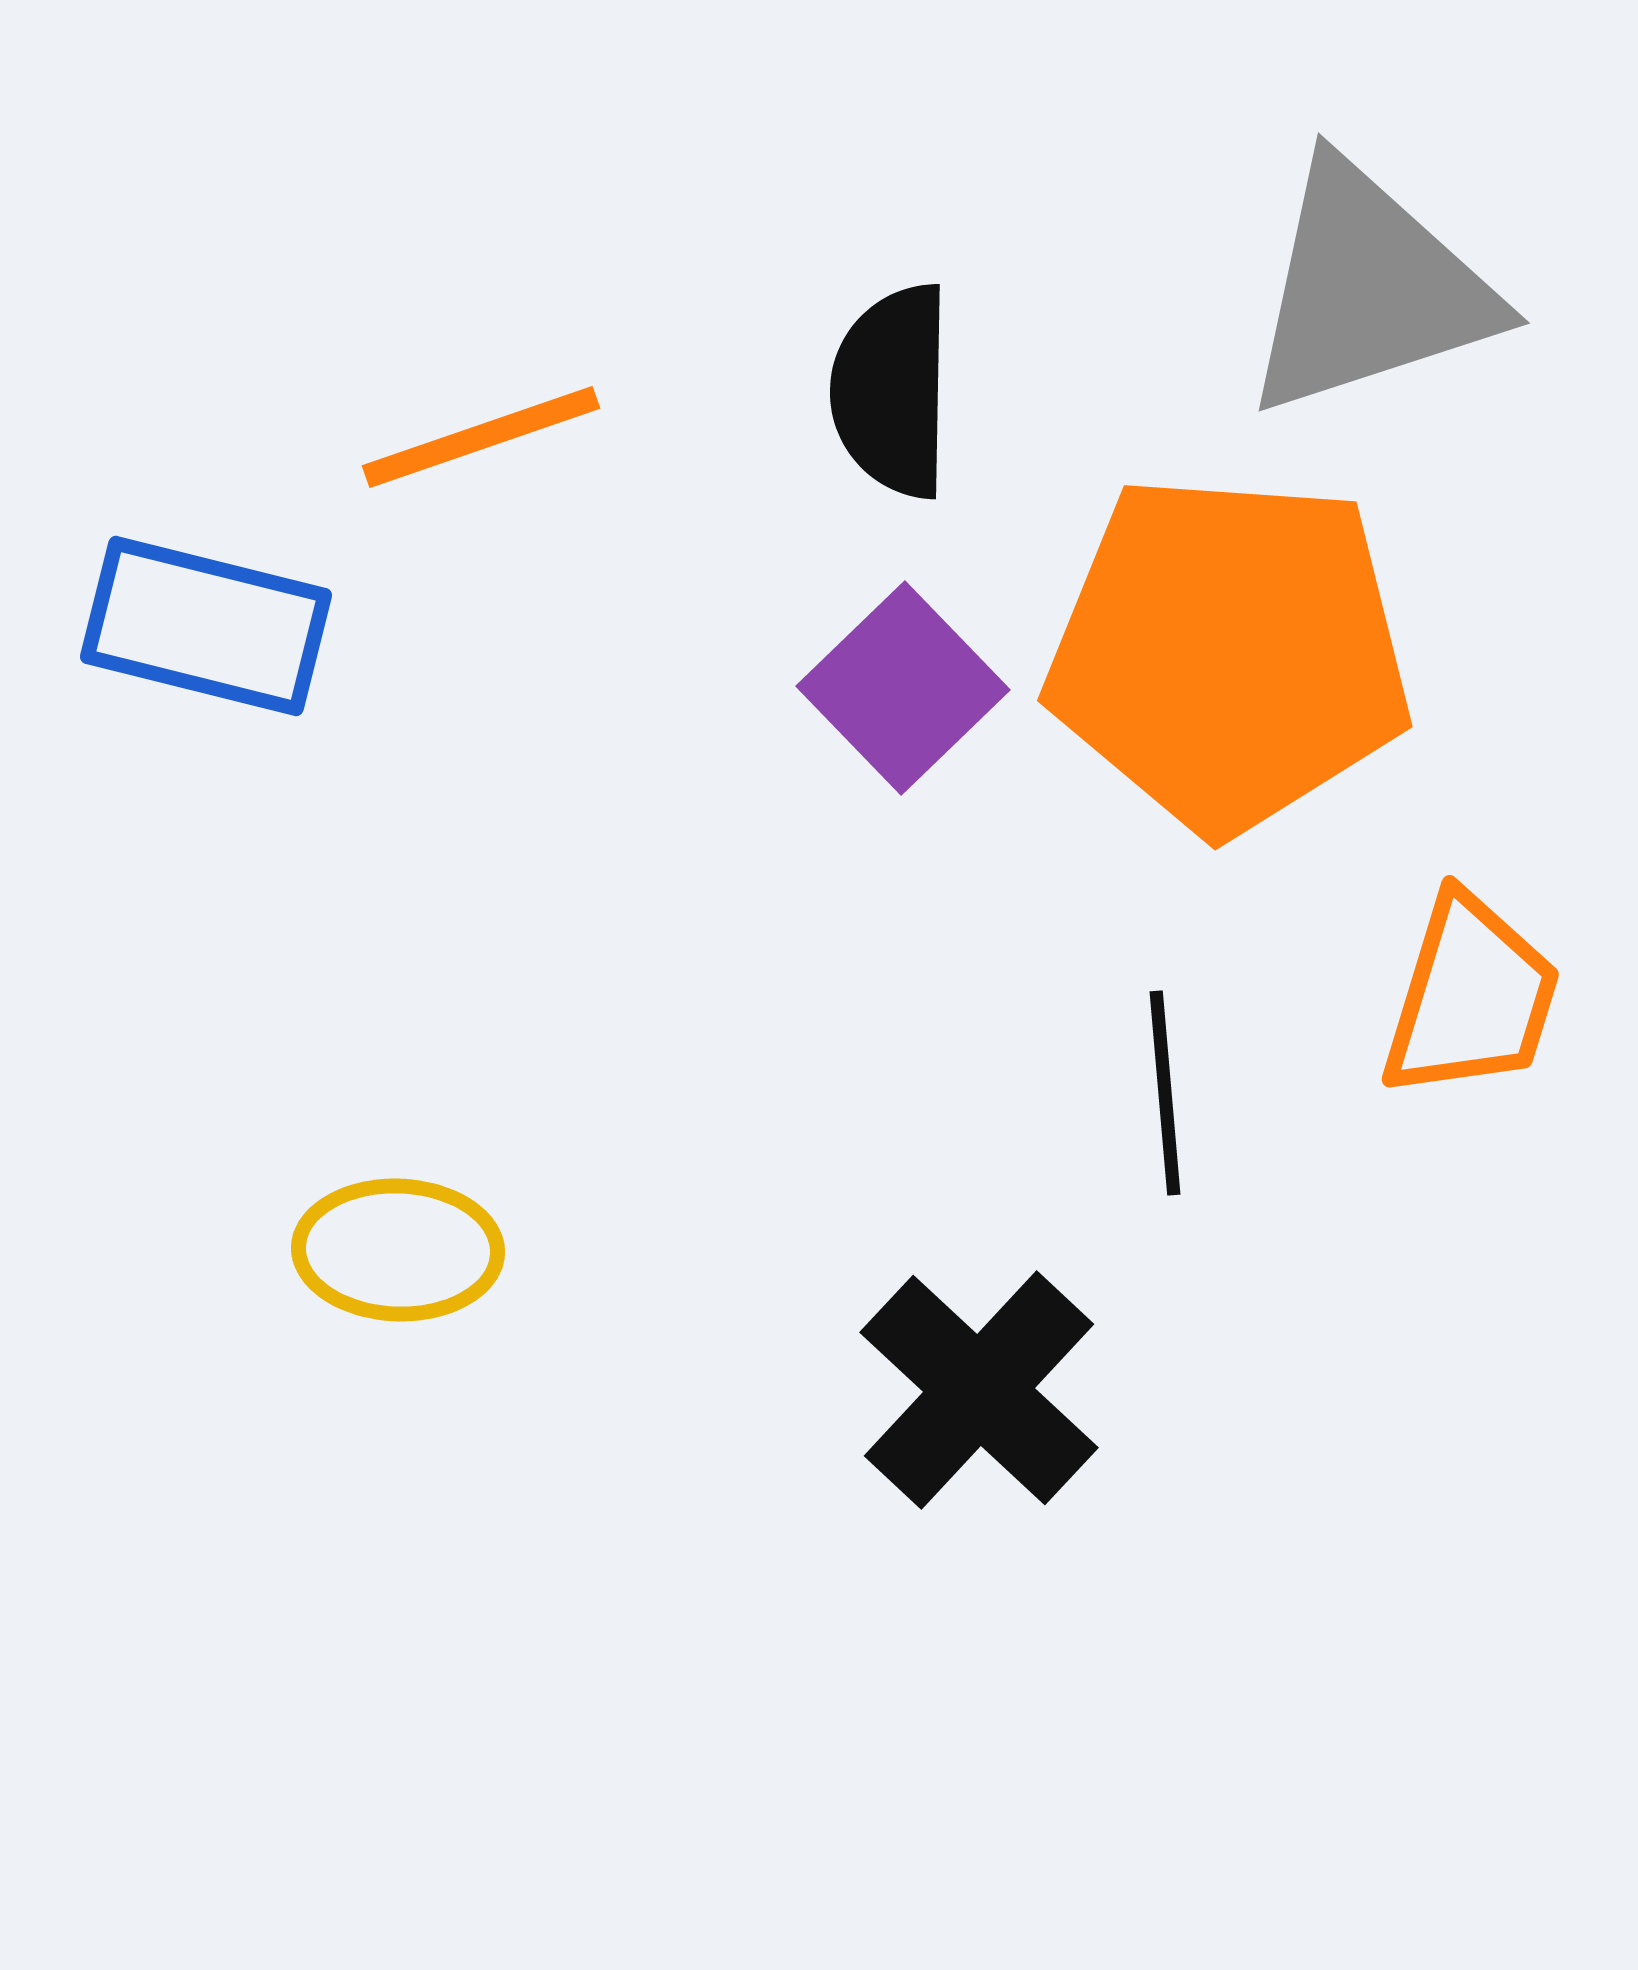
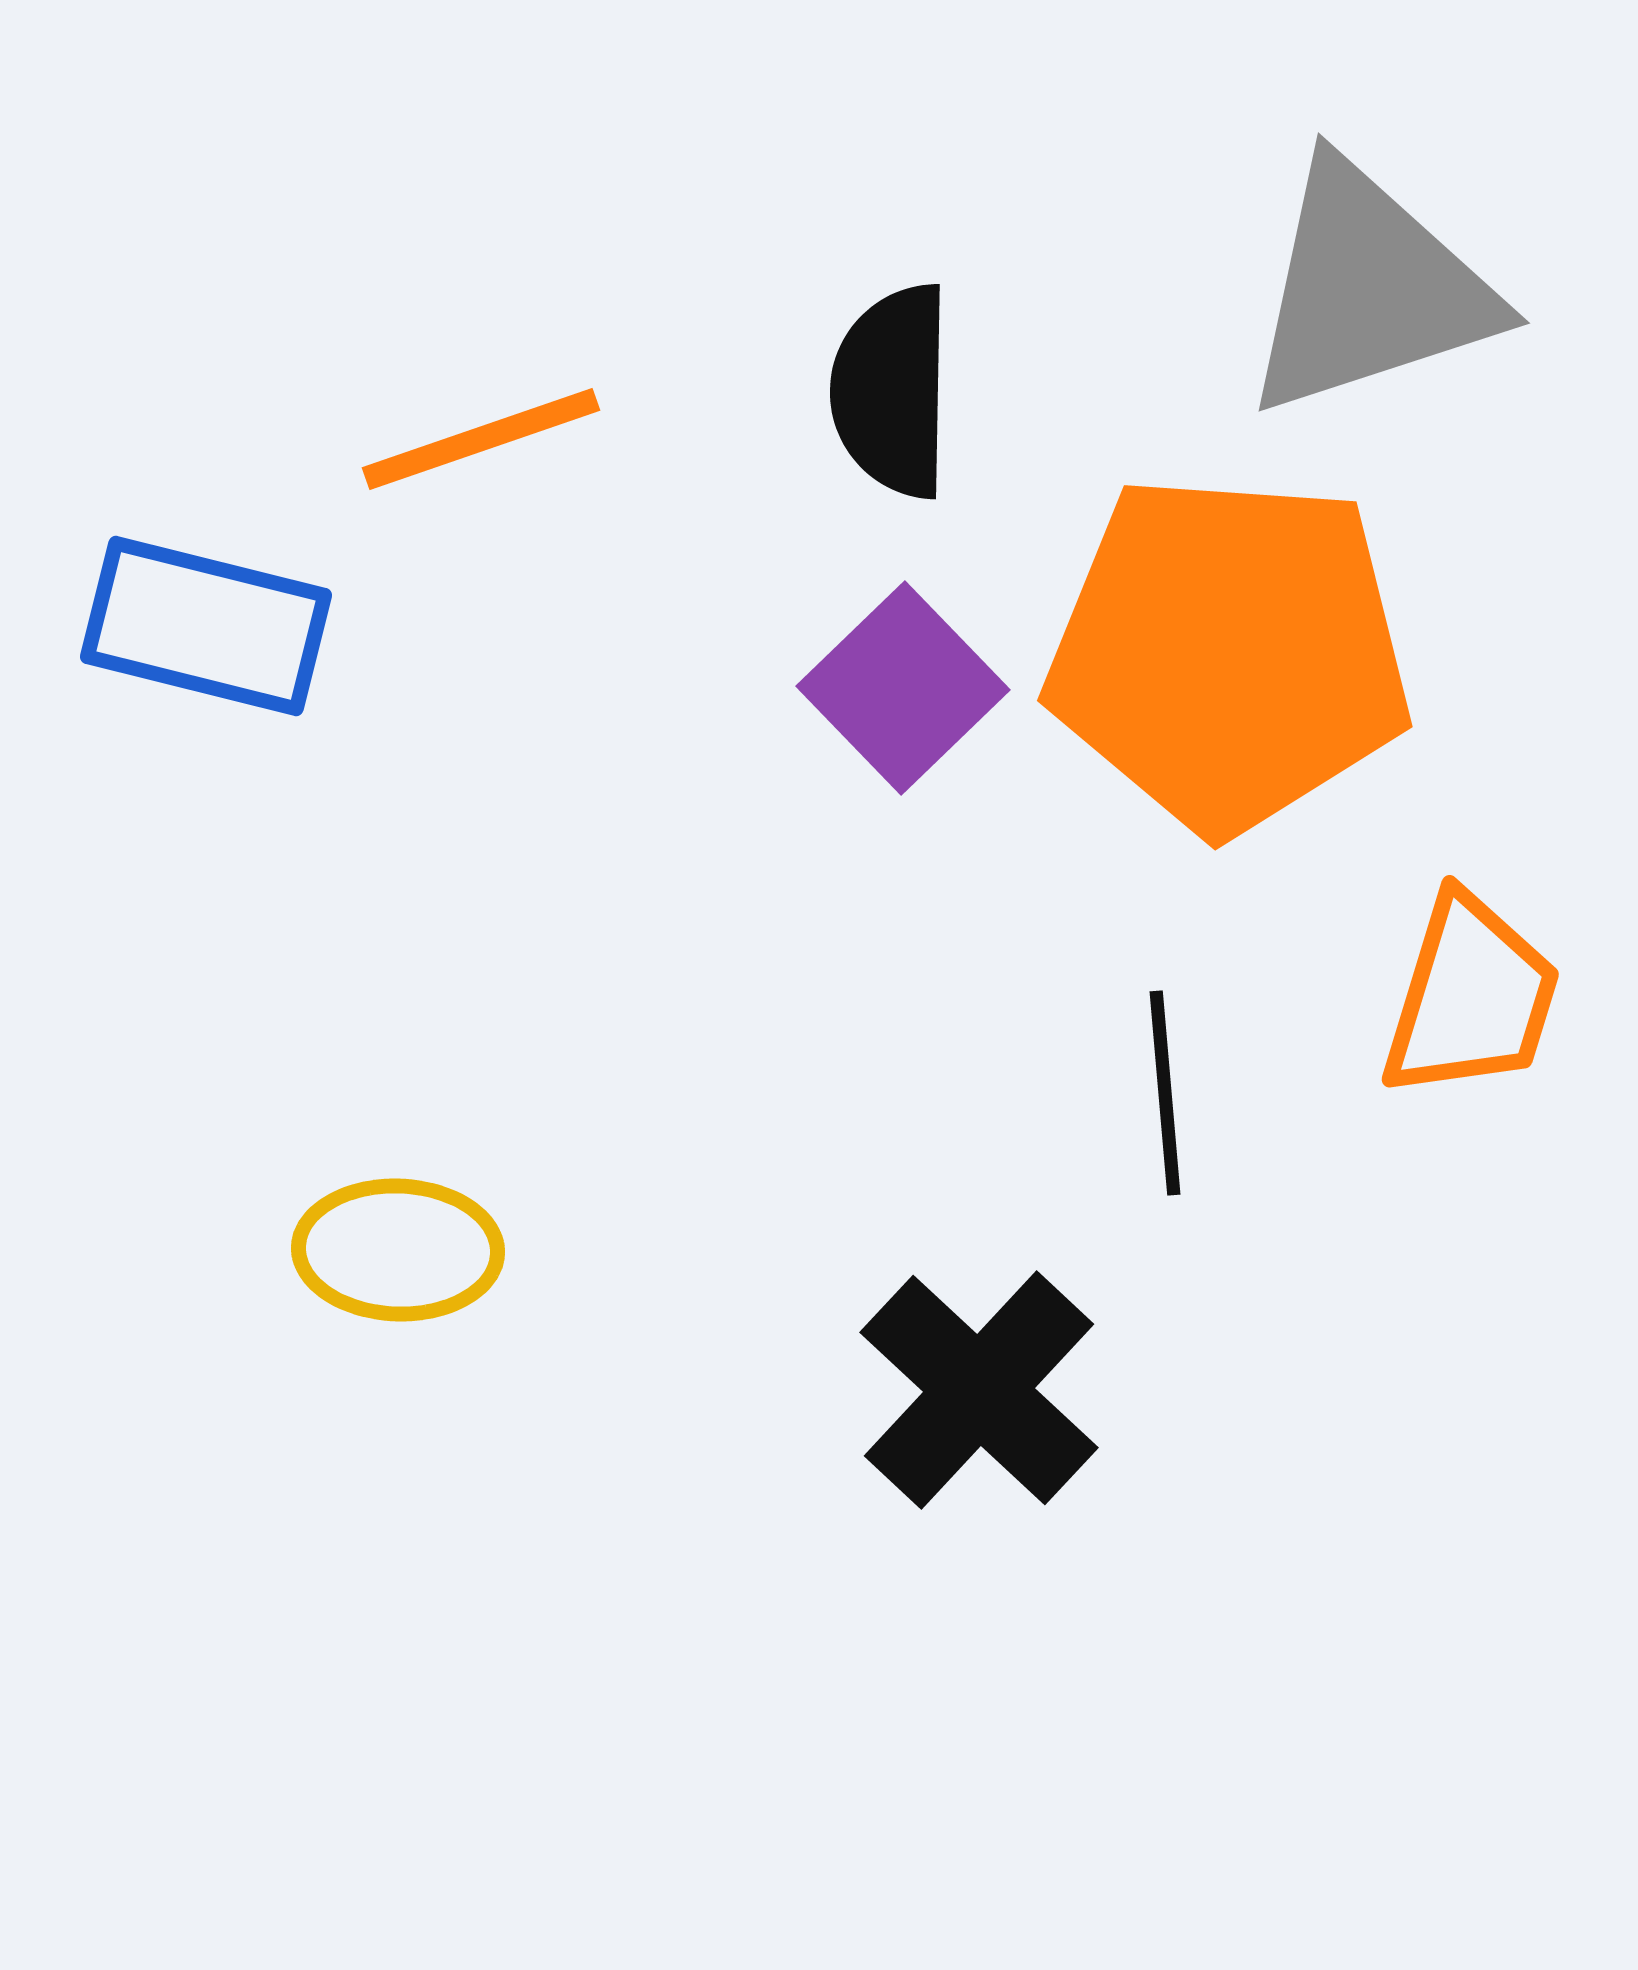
orange line: moved 2 px down
